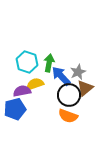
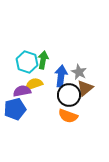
green arrow: moved 6 px left, 3 px up
gray star: moved 1 px right; rotated 21 degrees counterclockwise
blue arrow: rotated 50 degrees clockwise
yellow semicircle: moved 1 px left
